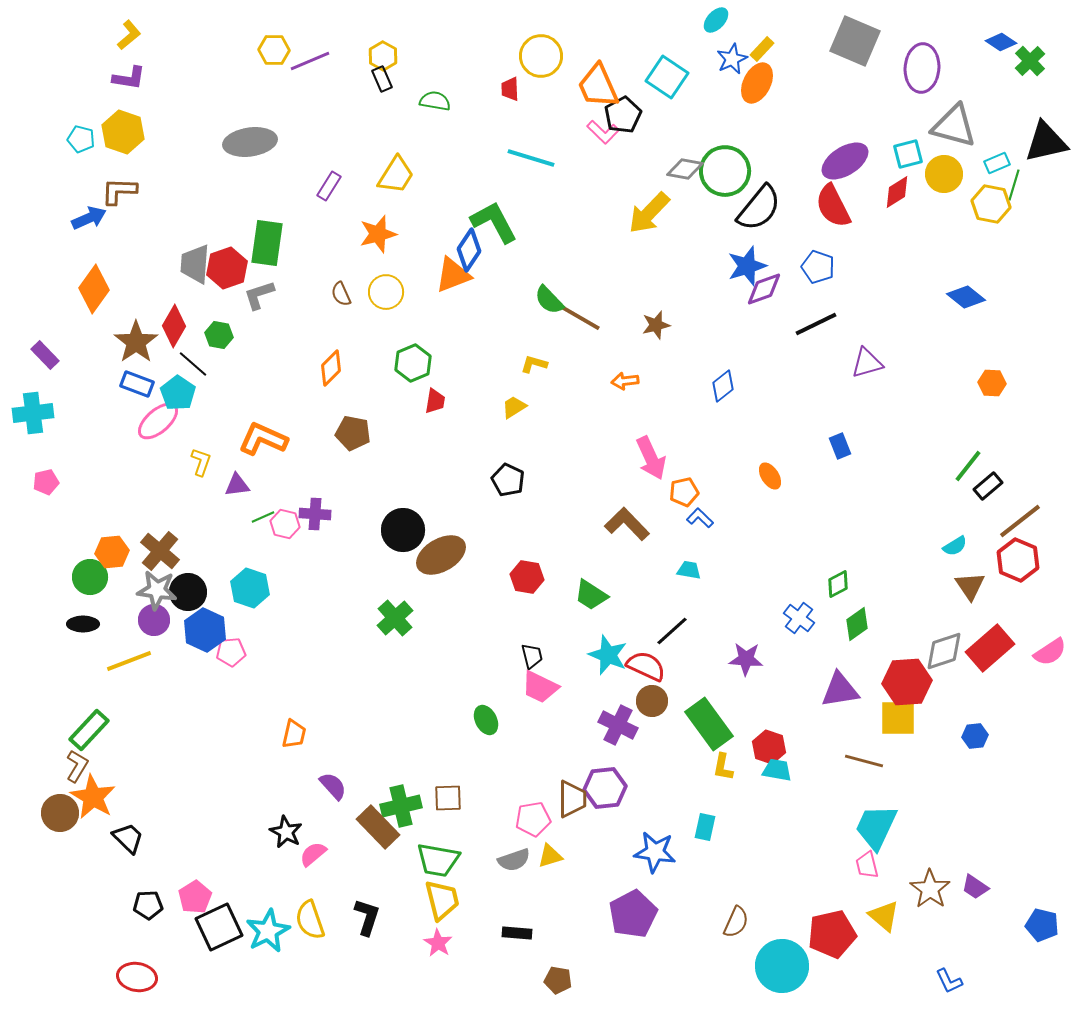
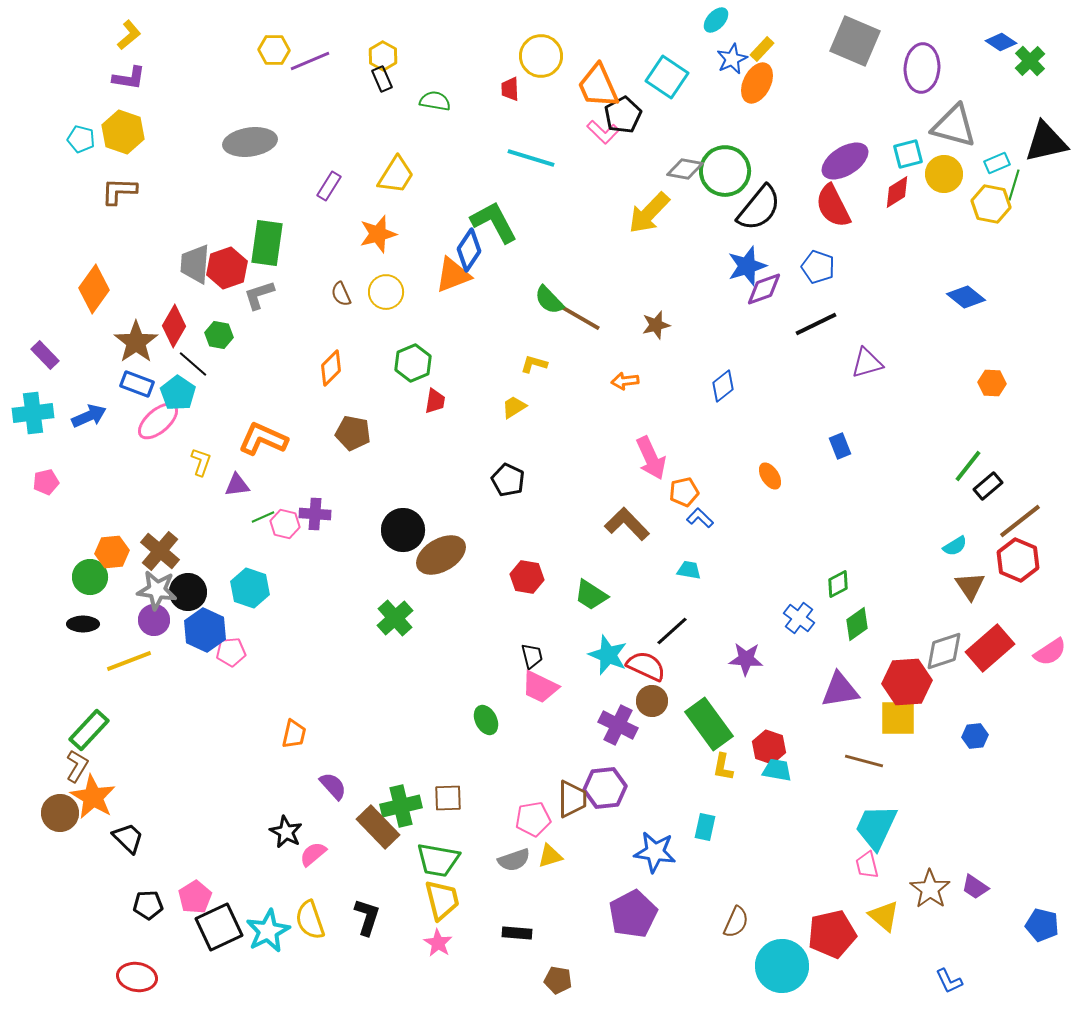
blue arrow at (89, 218): moved 198 px down
